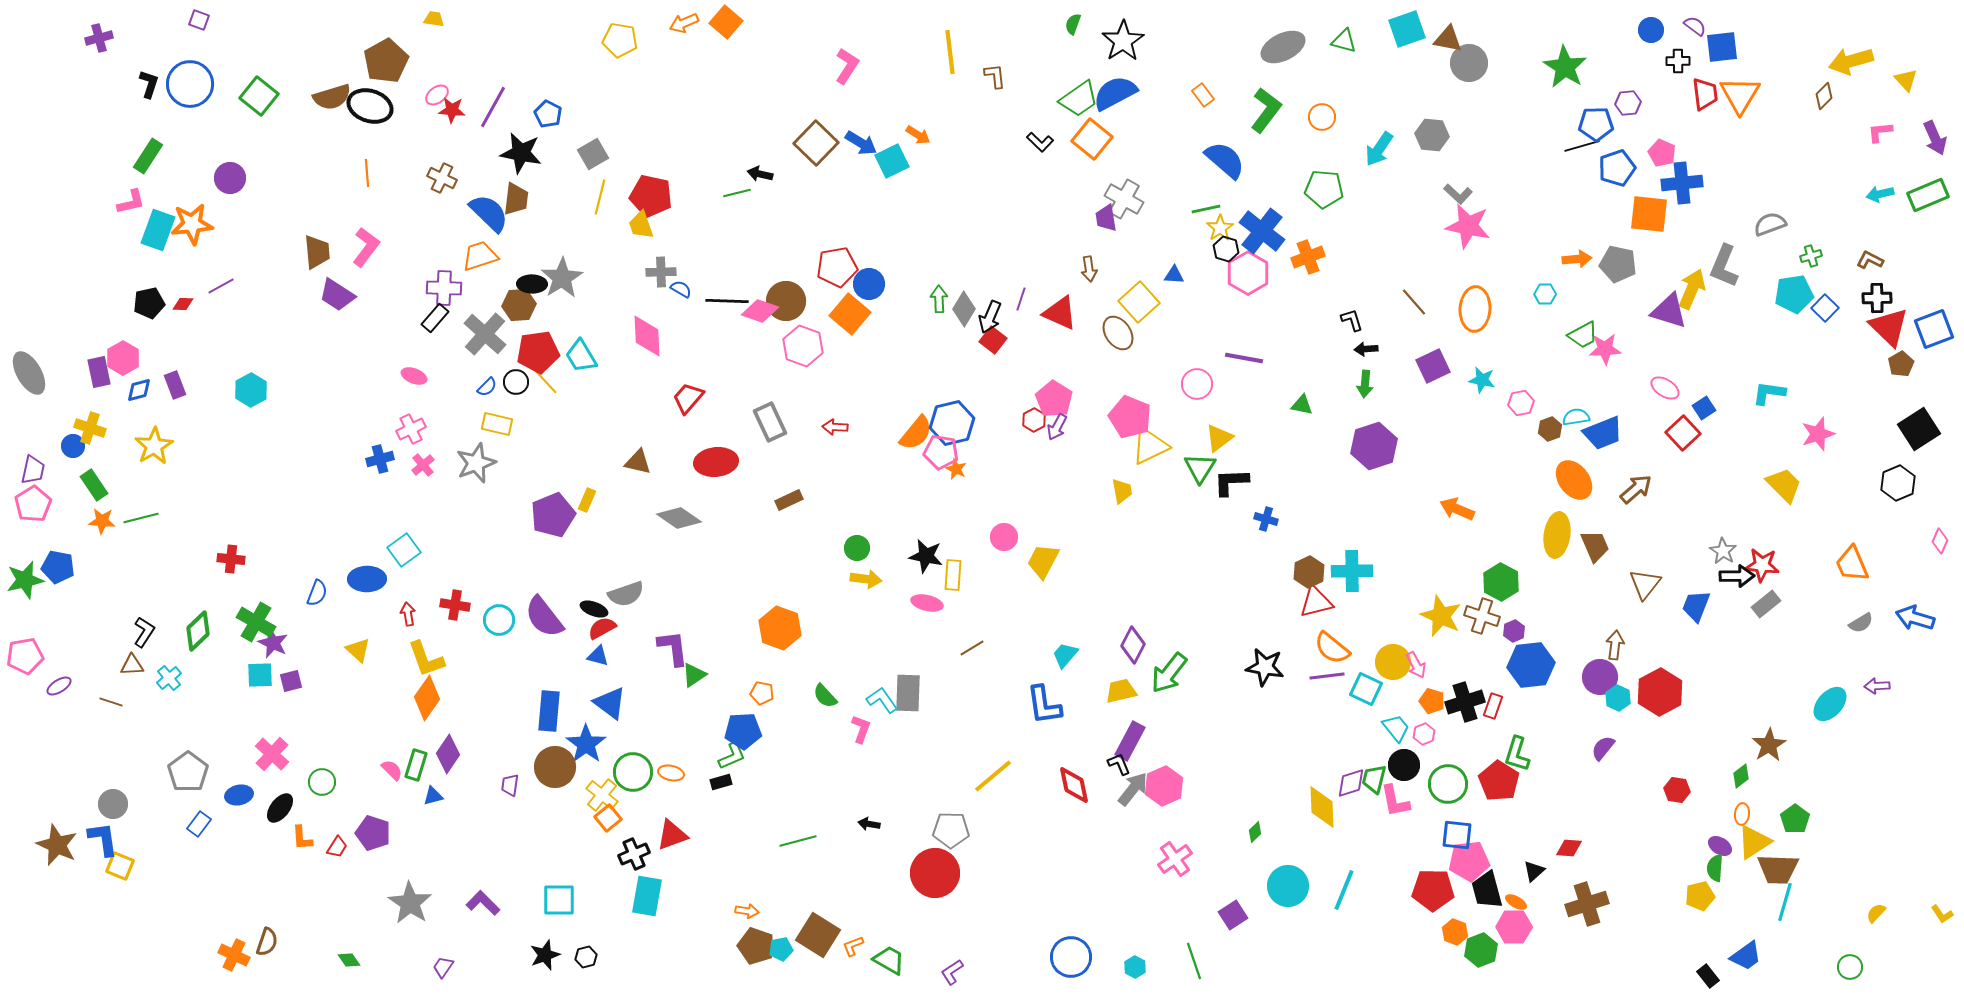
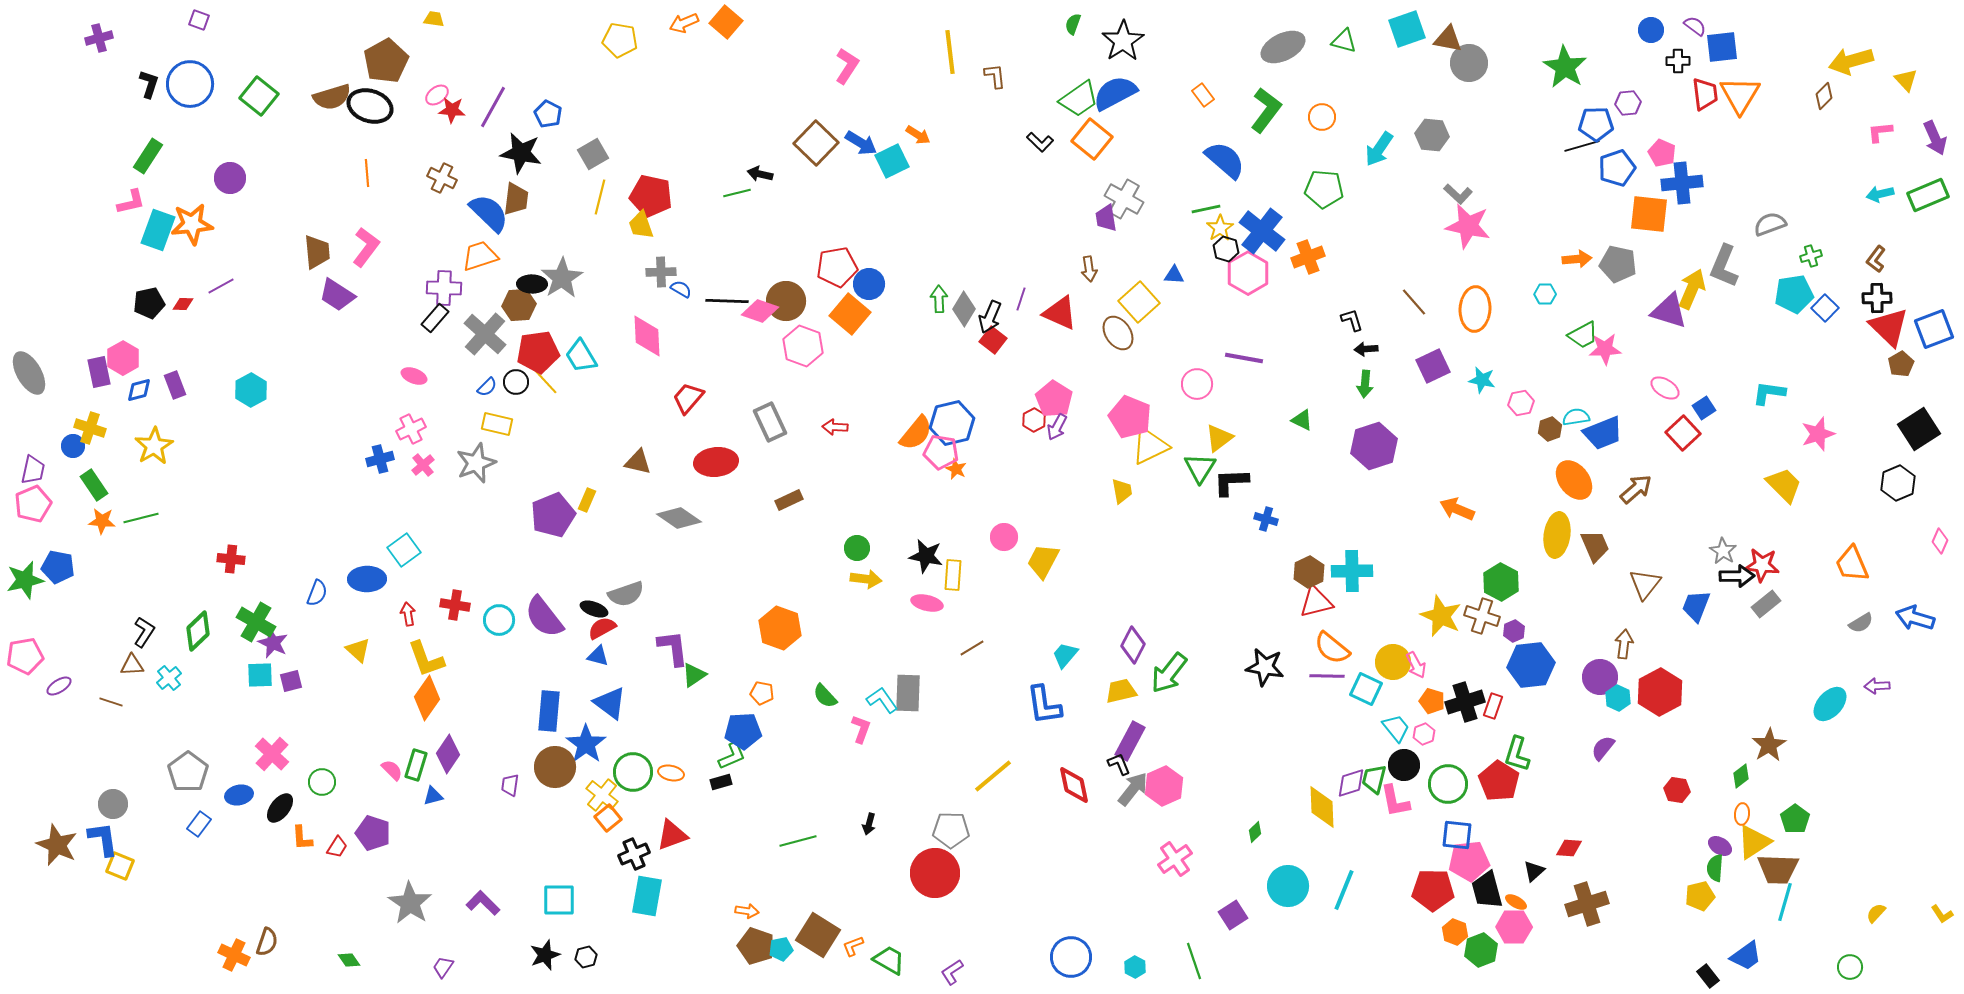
brown L-shape at (1870, 260): moved 6 px right, 1 px up; rotated 80 degrees counterclockwise
green triangle at (1302, 405): moved 15 px down; rotated 15 degrees clockwise
pink pentagon at (33, 504): rotated 9 degrees clockwise
brown arrow at (1615, 645): moved 9 px right, 1 px up
purple line at (1327, 676): rotated 8 degrees clockwise
black arrow at (869, 824): rotated 85 degrees counterclockwise
